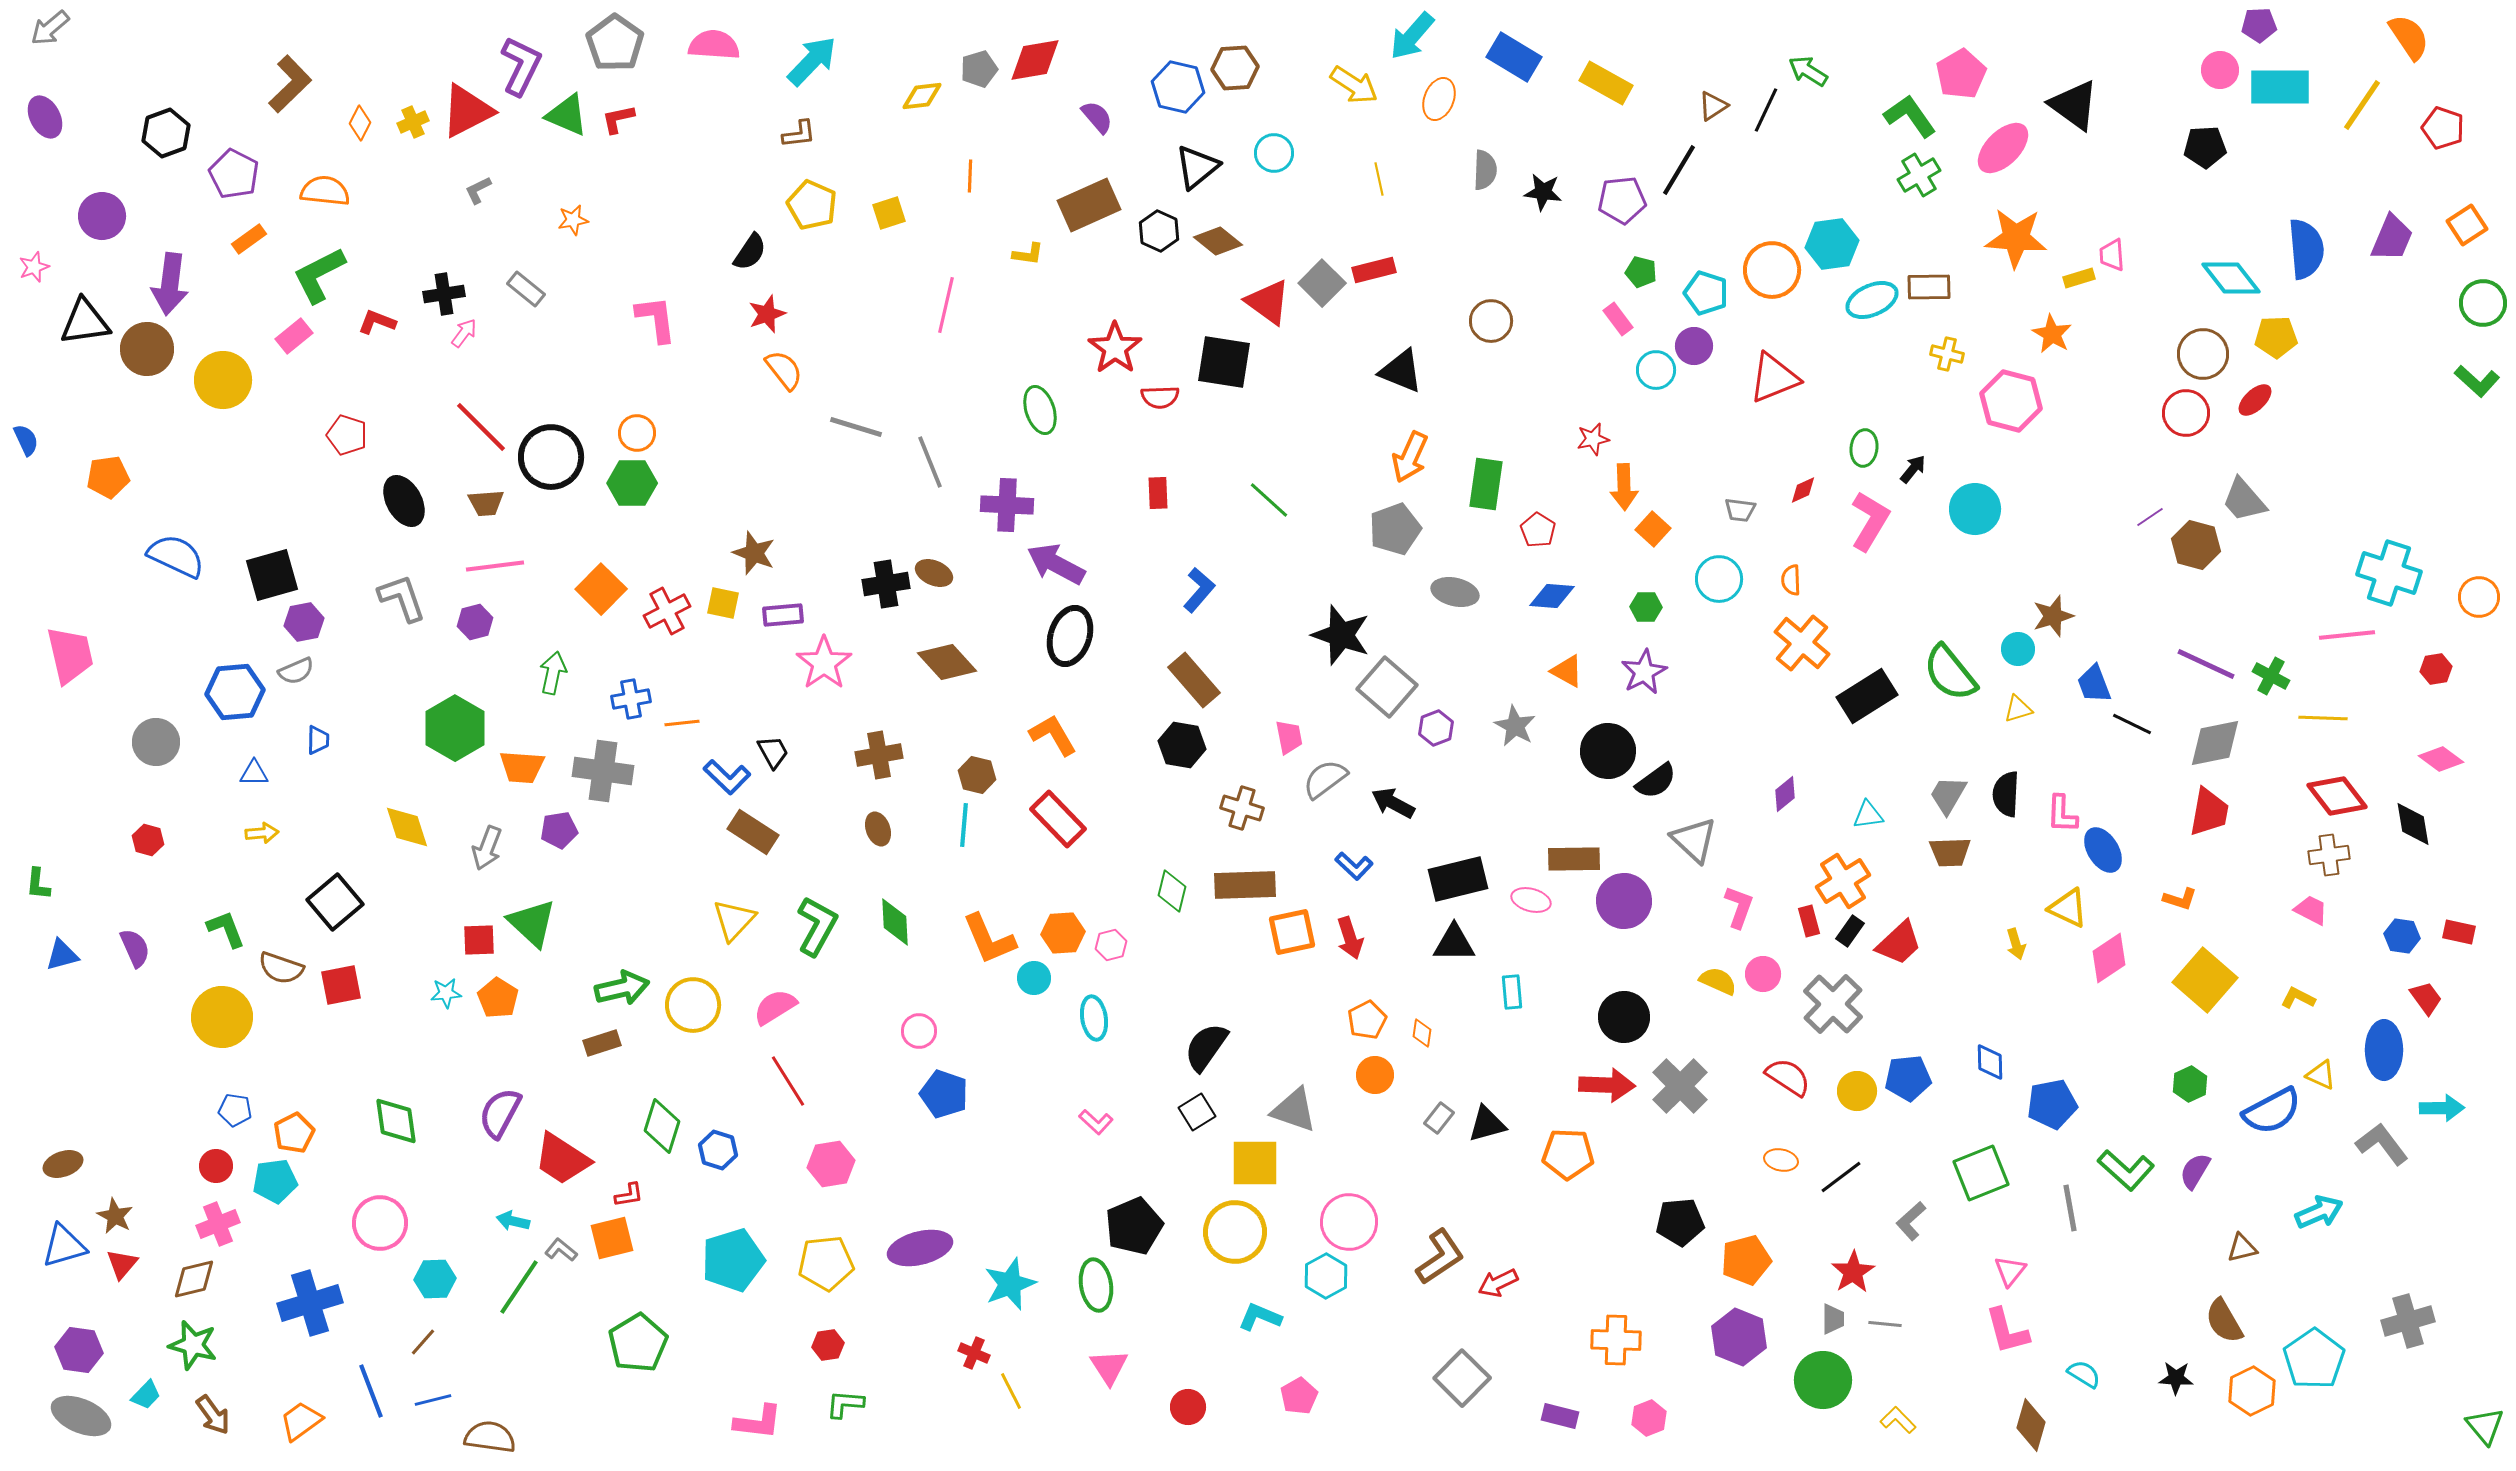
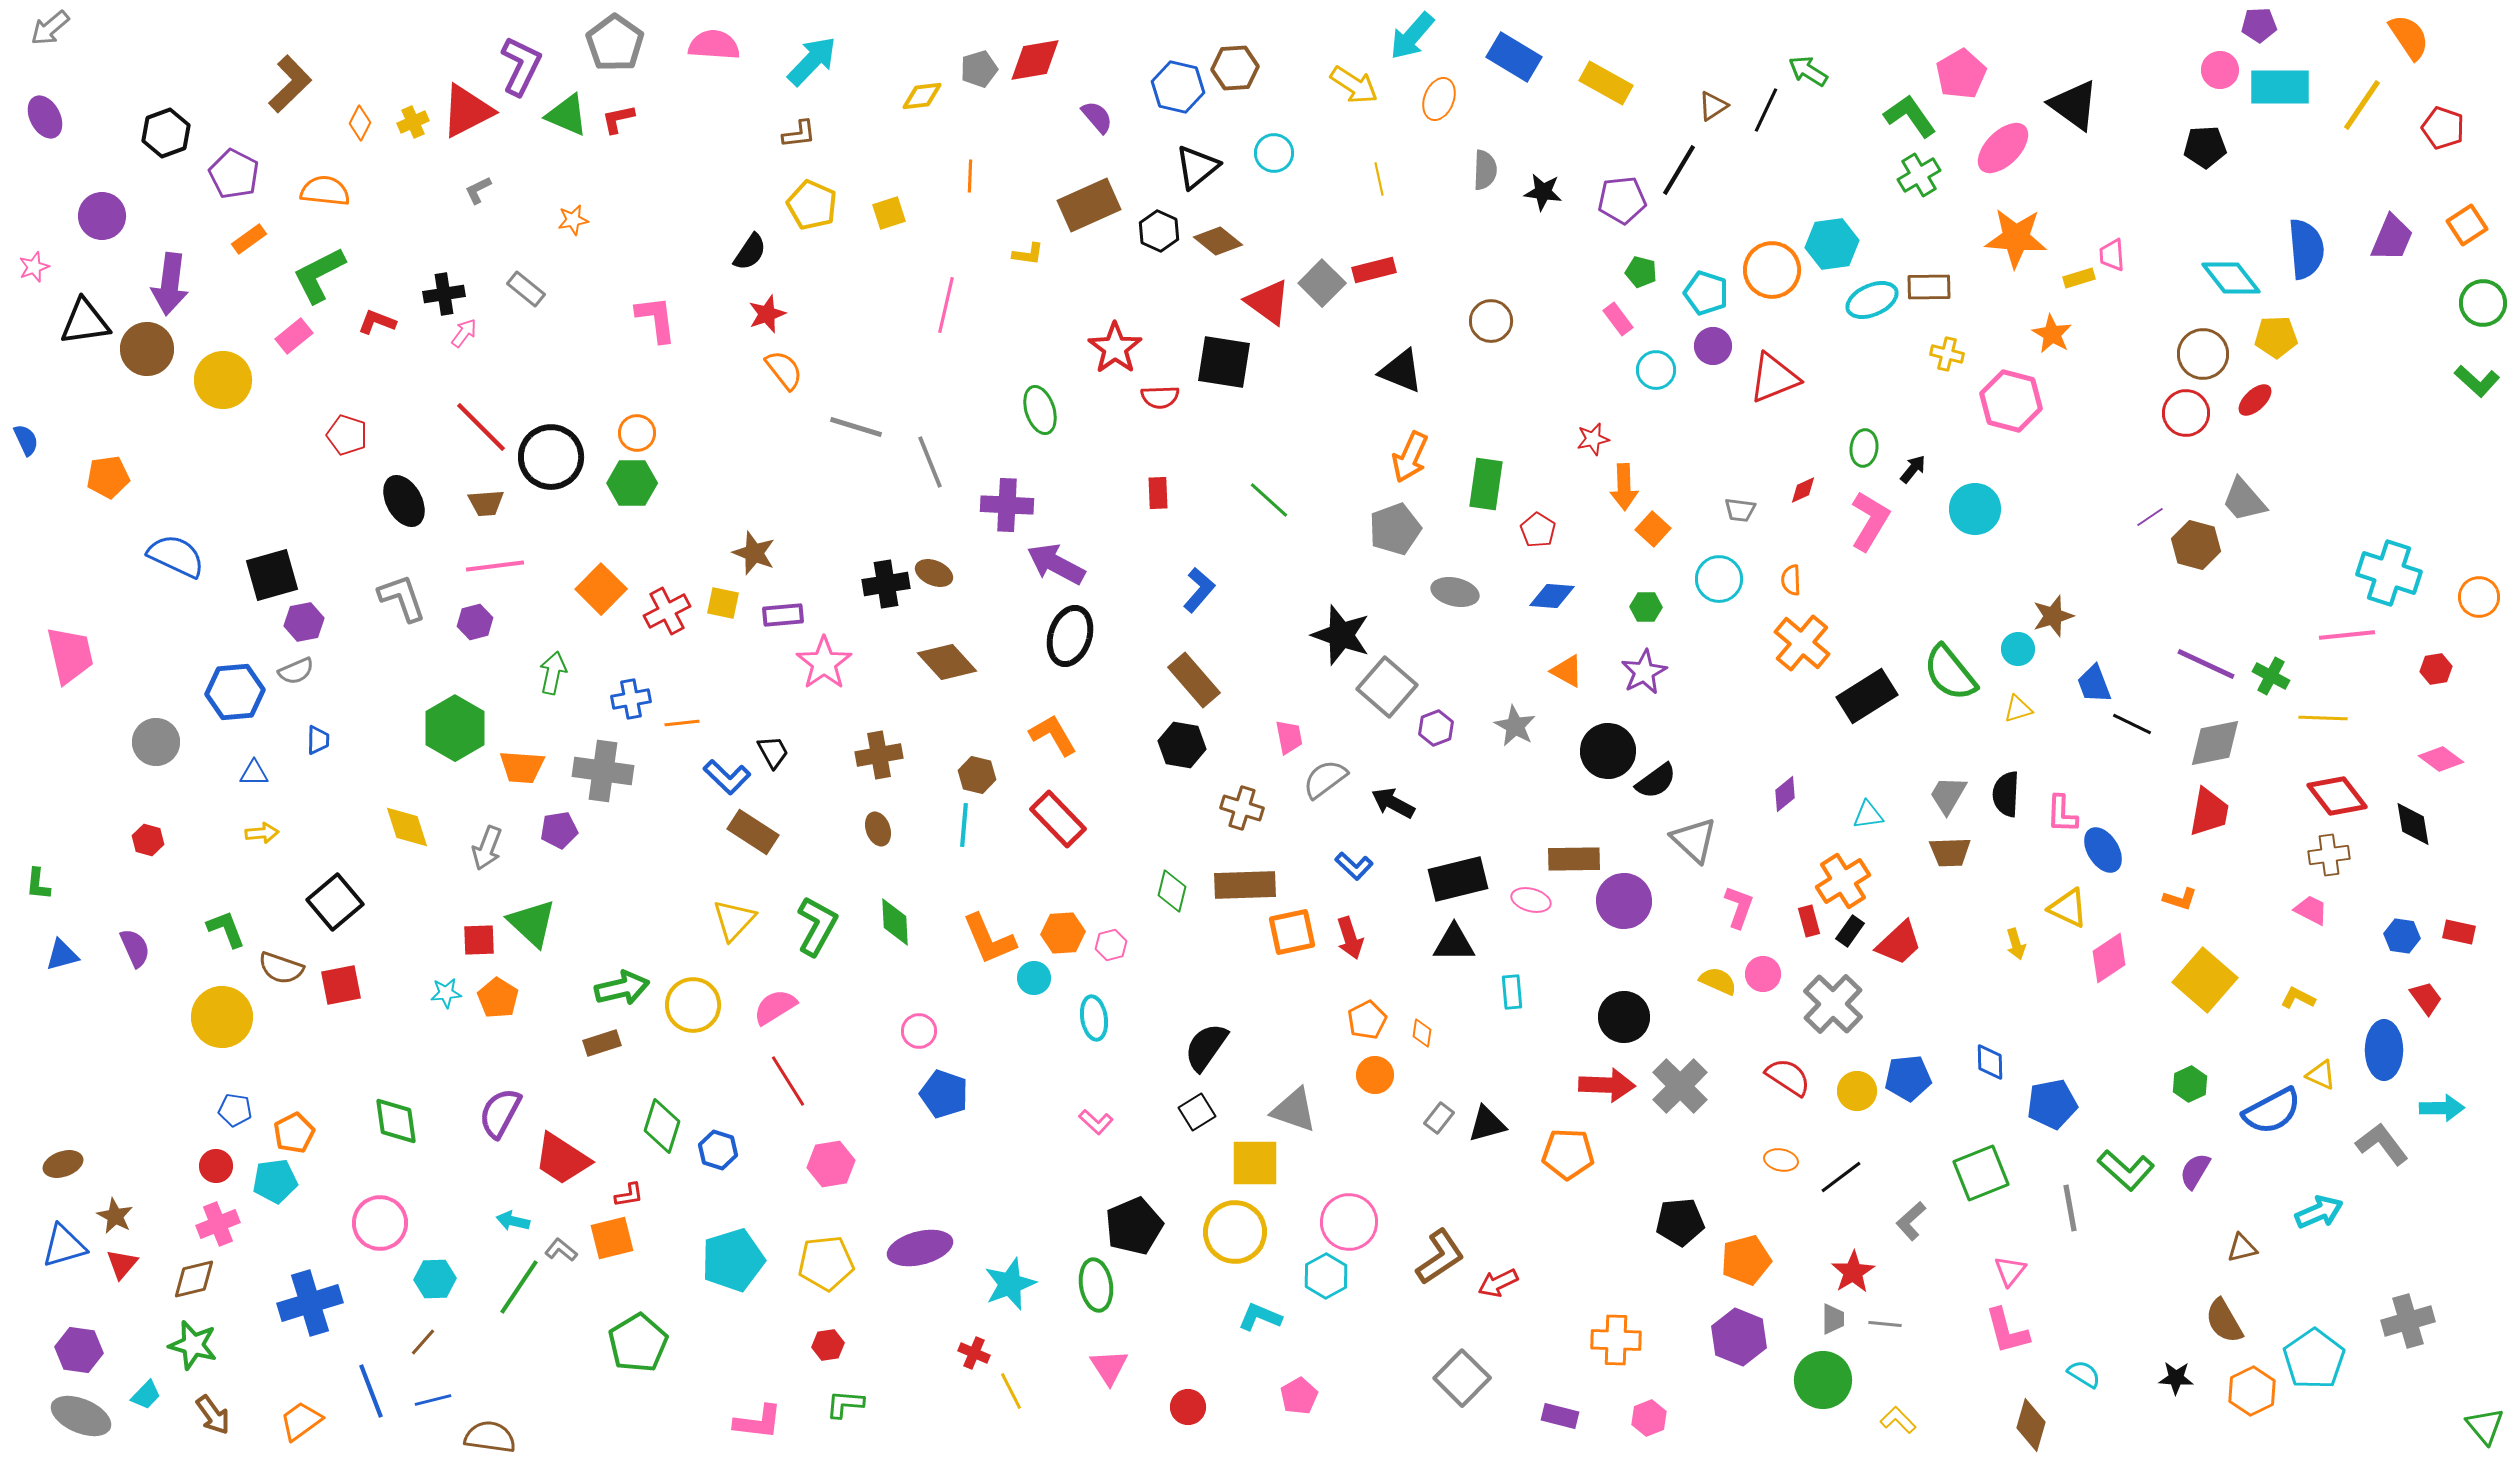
purple circle at (1694, 346): moved 19 px right
